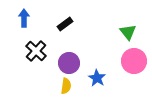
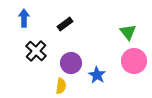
purple circle: moved 2 px right
blue star: moved 3 px up
yellow semicircle: moved 5 px left
